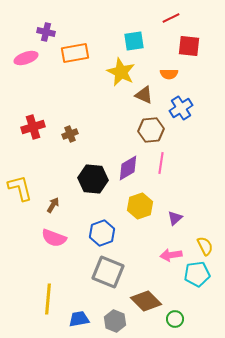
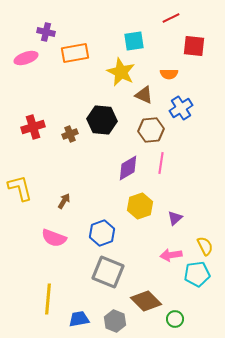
red square: moved 5 px right
black hexagon: moved 9 px right, 59 px up
brown arrow: moved 11 px right, 4 px up
